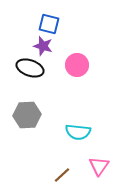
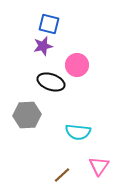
purple star: rotated 30 degrees counterclockwise
black ellipse: moved 21 px right, 14 px down
